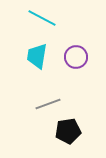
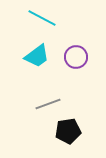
cyan trapezoid: rotated 136 degrees counterclockwise
